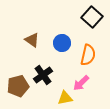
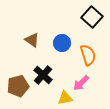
orange semicircle: rotated 30 degrees counterclockwise
black cross: rotated 12 degrees counterclockwise
